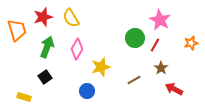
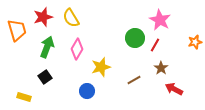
orange star: moved 4 px right, 1 px up
